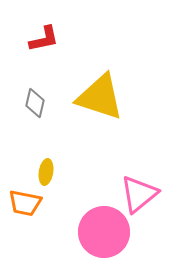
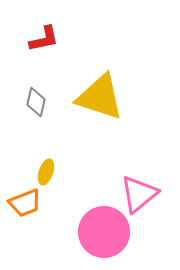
gray diamond: moved 1 px right, 1 px up
yellow ellipse: rotated 10 degrees clockwise
orange trapezoid: rotated 32 degrees counterclockwise
